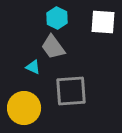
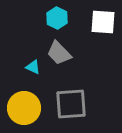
gray trapezoid: moved 6 px right, 6 px down; rotated 8 degrees counterclockwise
gray square: moved 13 px down
